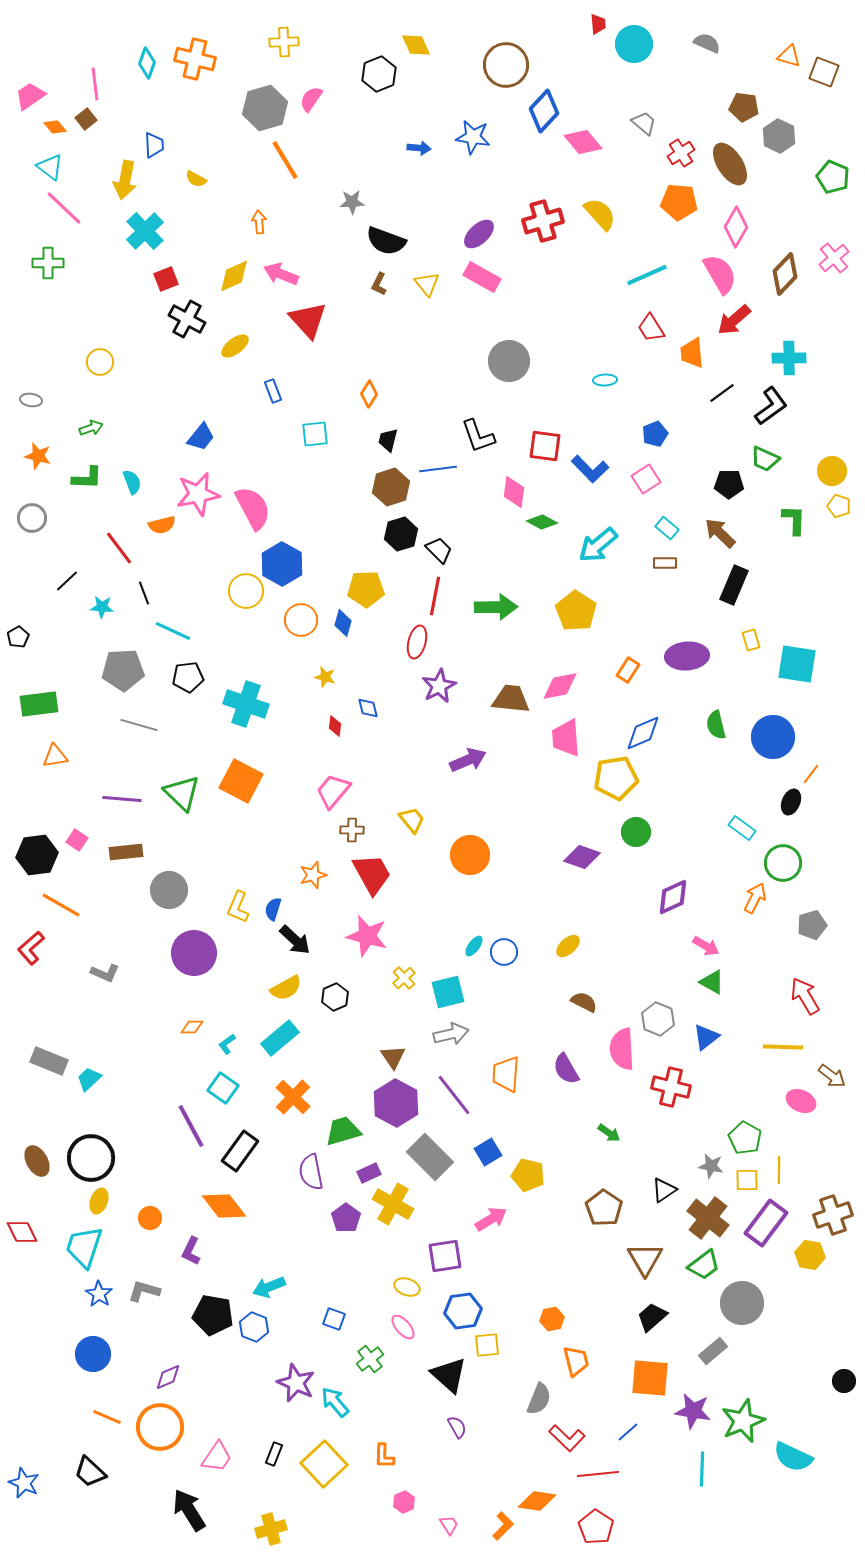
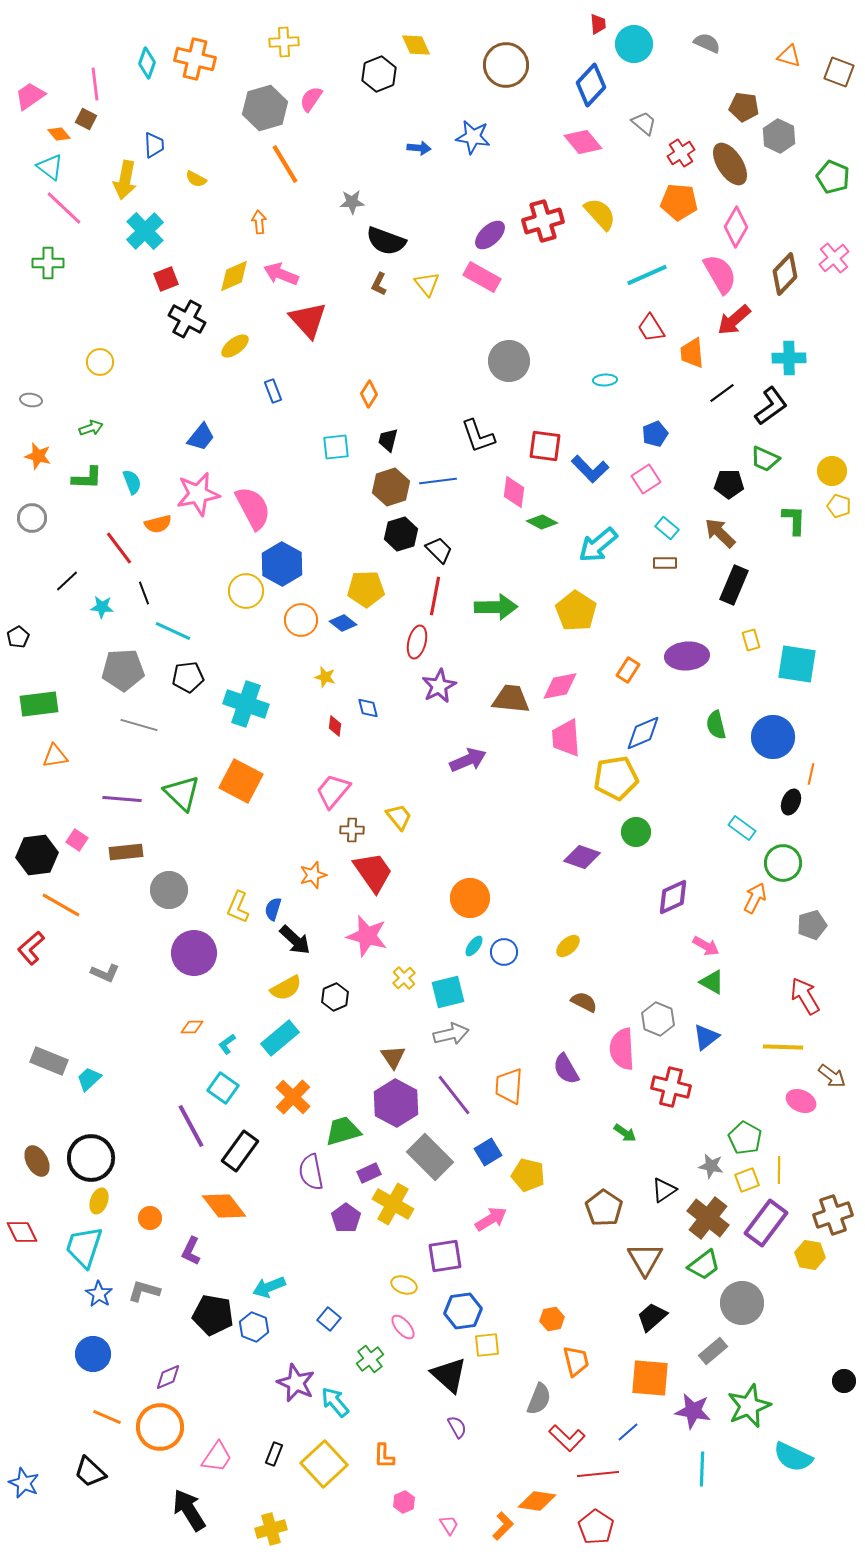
brown square at (824, 72): moved 15 px right
blue diamond at (544, 111): moved 47 px right, 26 px up
brown square at (86, 119): rotated 25 degrees counterclockwise
orange diamond at (55, 127): moved 4 px right, 7 px down
orange line at (285, 160): moved 4 px down
purple ellipse at (479, 234): moved 11 px right, 1 px down
cyan square at (315, 434): moved 21 px right, 13 px down
blue line at (438, 469): moved 12 px down
orange semicircle at (162, 525): moved 4 px left, 1 px up
blue diamond at (343, 623): rotated 68 degrees counterclockwise
orange line at (811, 774): rotated 25 degrees counterclockwise
yellow trapezoid at (412, 820): moved 13 px left, 3 px up
orange circle at (470, 855): moved 43 px down
red trapezoid at (372, 874): moved 1 px right, 2 px up; rotated 6 degrees counterclockwise
orange trapezoid at (506, 1074): moved 3 px right, 12 px down
green arrow at (609, 1133): moved 16 px right
yellow square at (747, 1180): rotated 20 degrees counterclockwise
yellow ellipse at (407, 1287): moved 3 px left, 2 px up
blue square at (334, 1319): moved 5 px left; rotated 20 degrees clockwise
green star at (743, 1421): moved 6 px right, 15 px up
